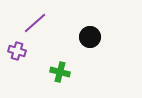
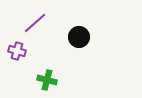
black circle: moved 11 px left
green cross: moved 13 px left, 8 px down
